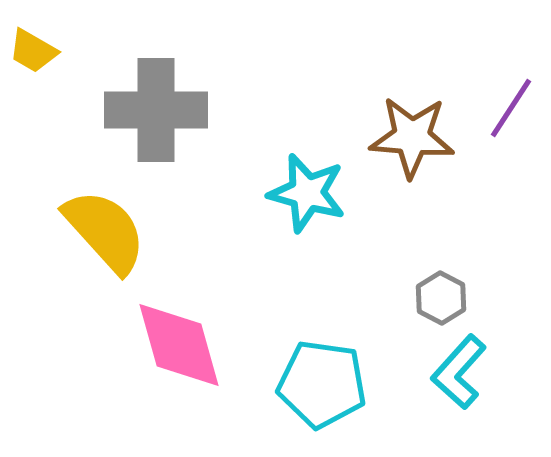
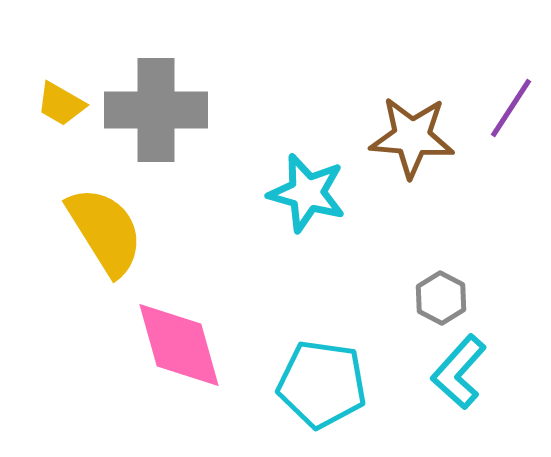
yellow trapezoid: moved 28 px right, 53 px down
yellow semicircle: rotated 10 degrees clockwise
